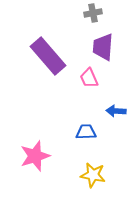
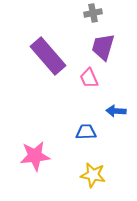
purple trapezoid: rotated 12 degrees clockwise
pink star: rotated 12 degrees clockwise
